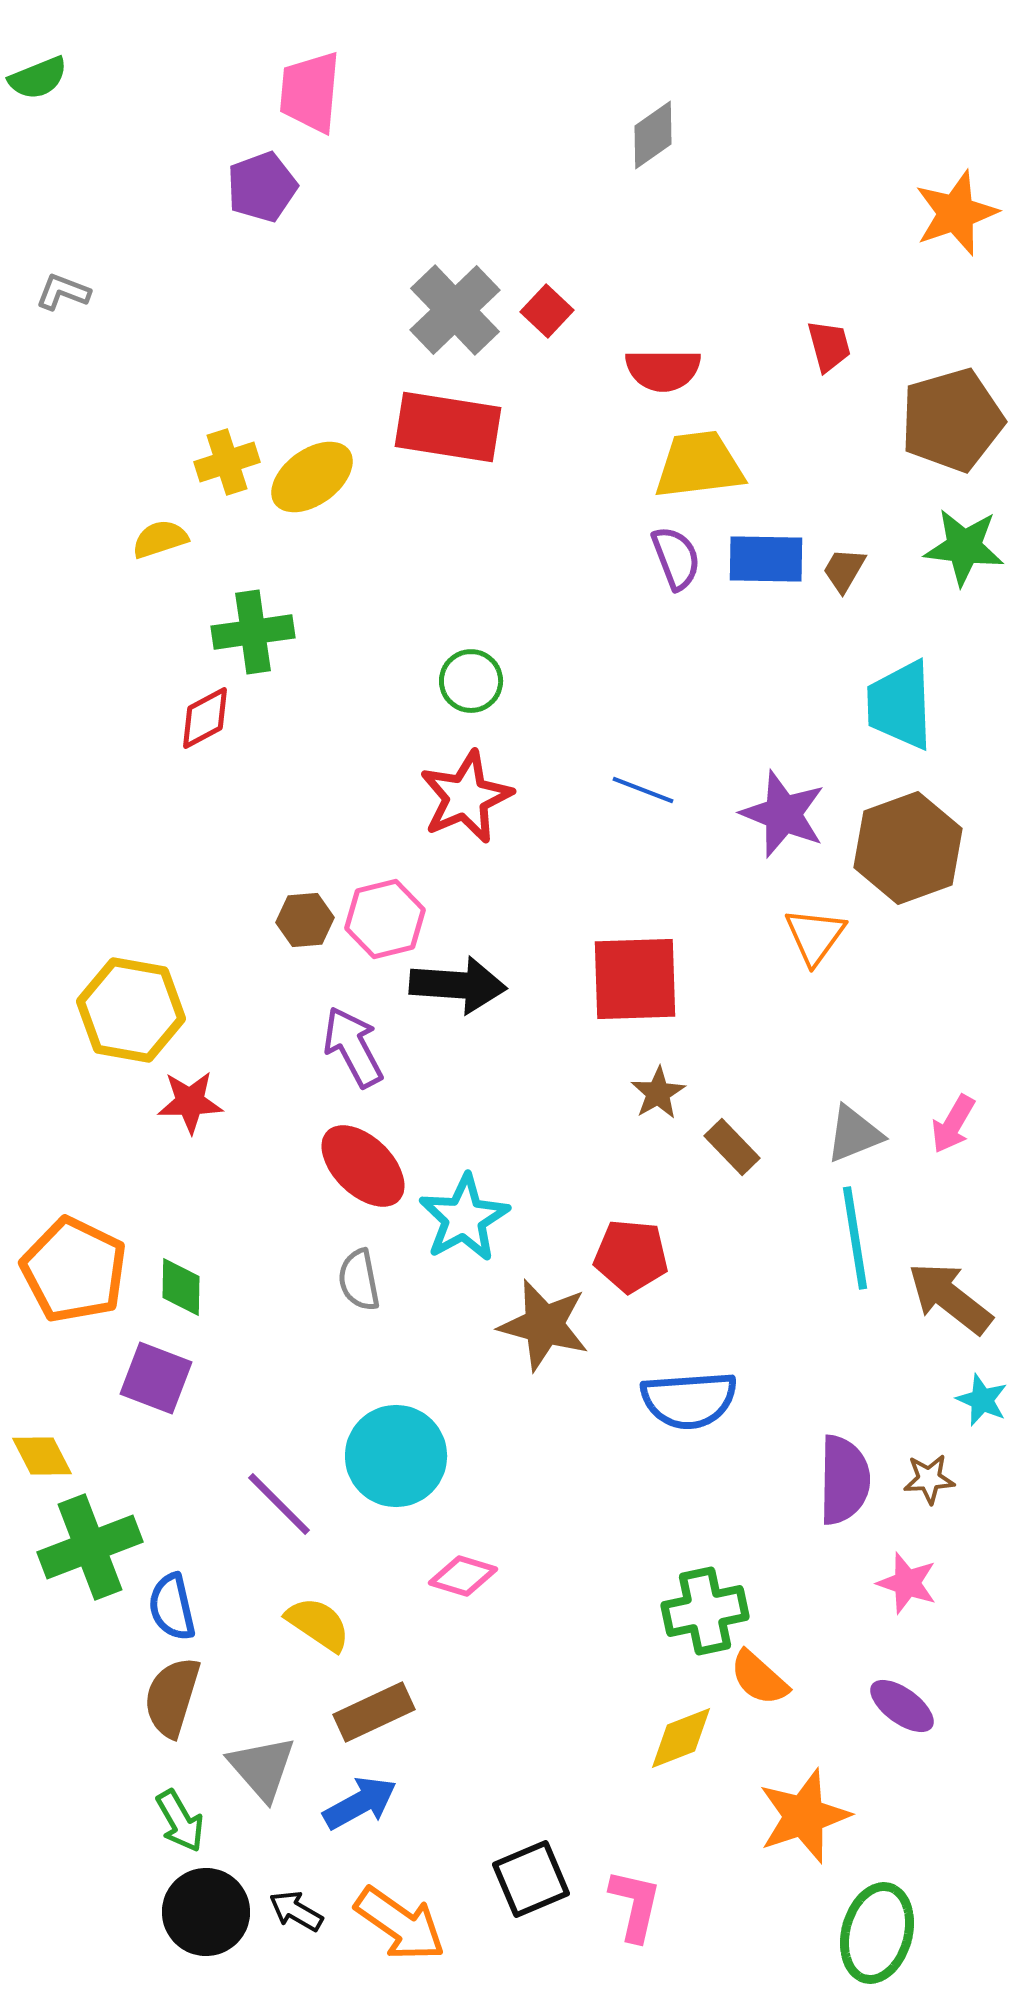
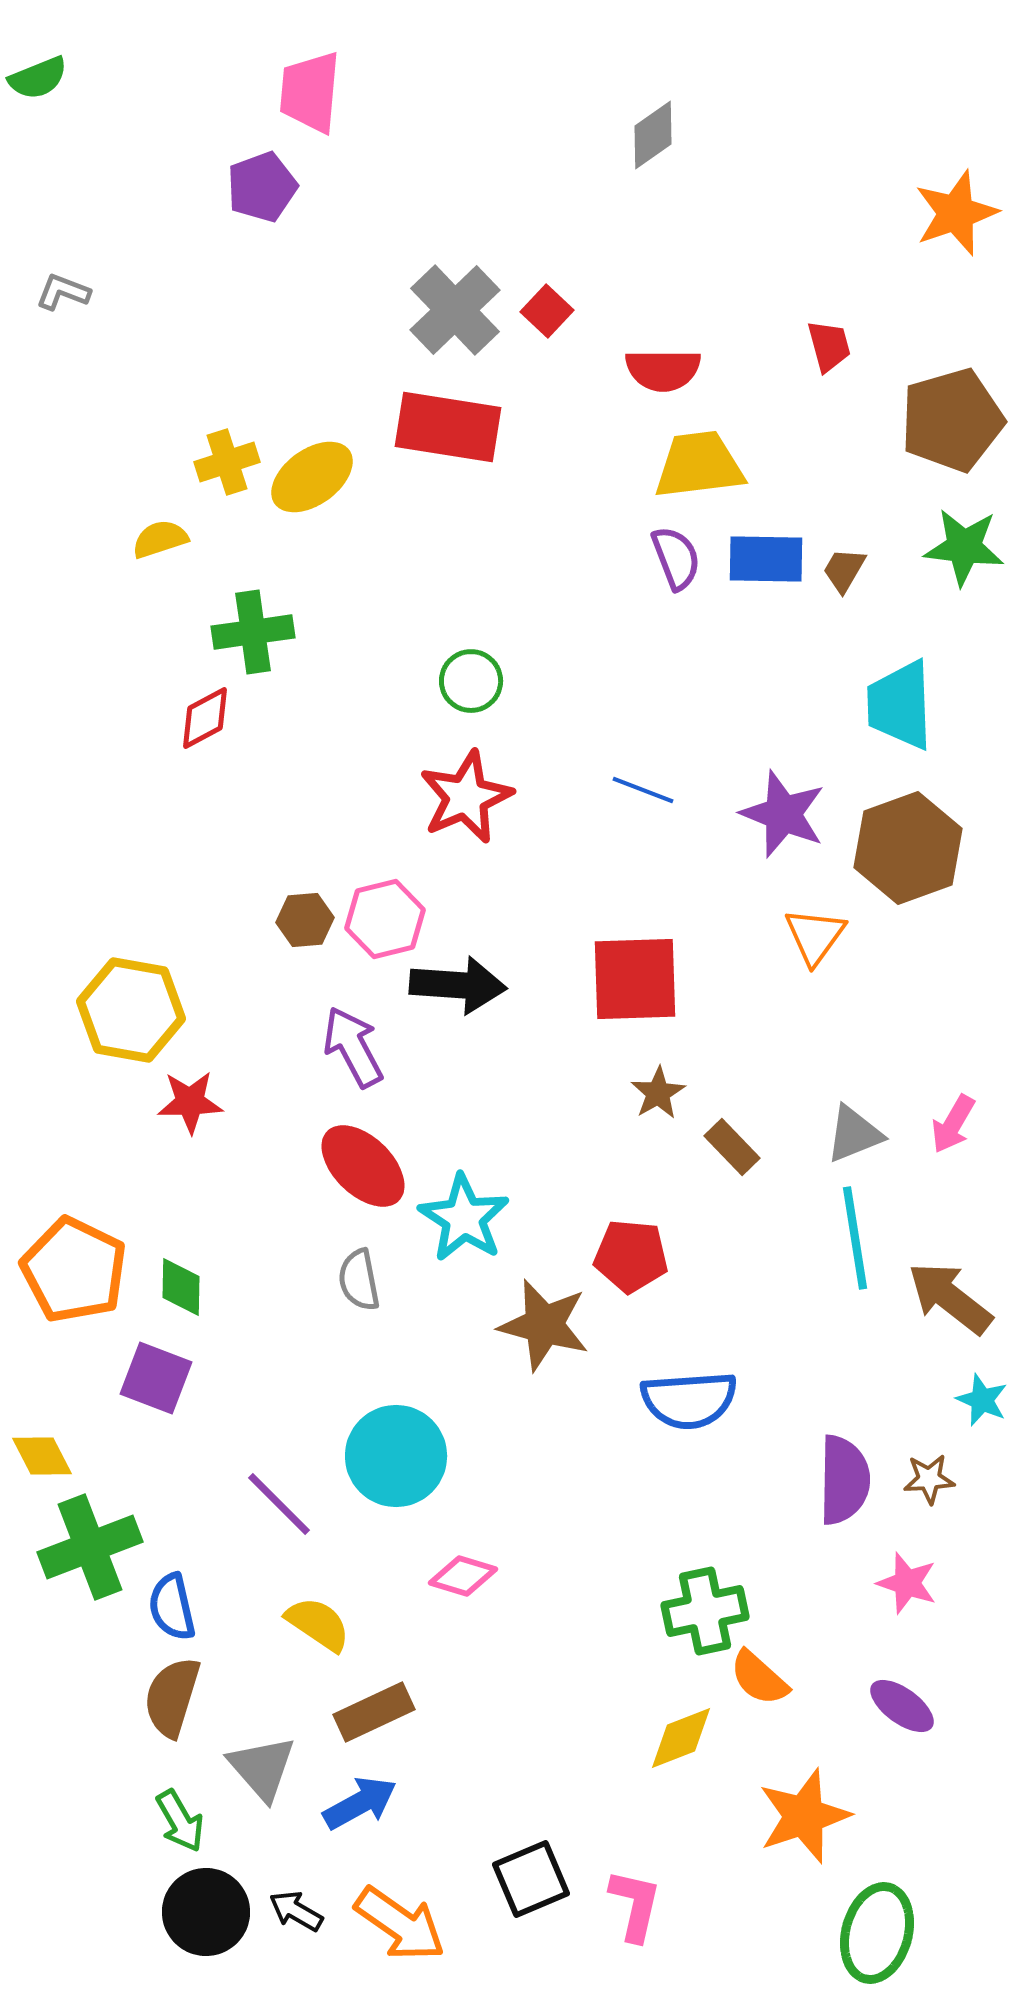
cyan star at (464, 1218): rotated 10 degrees counterclockwise
